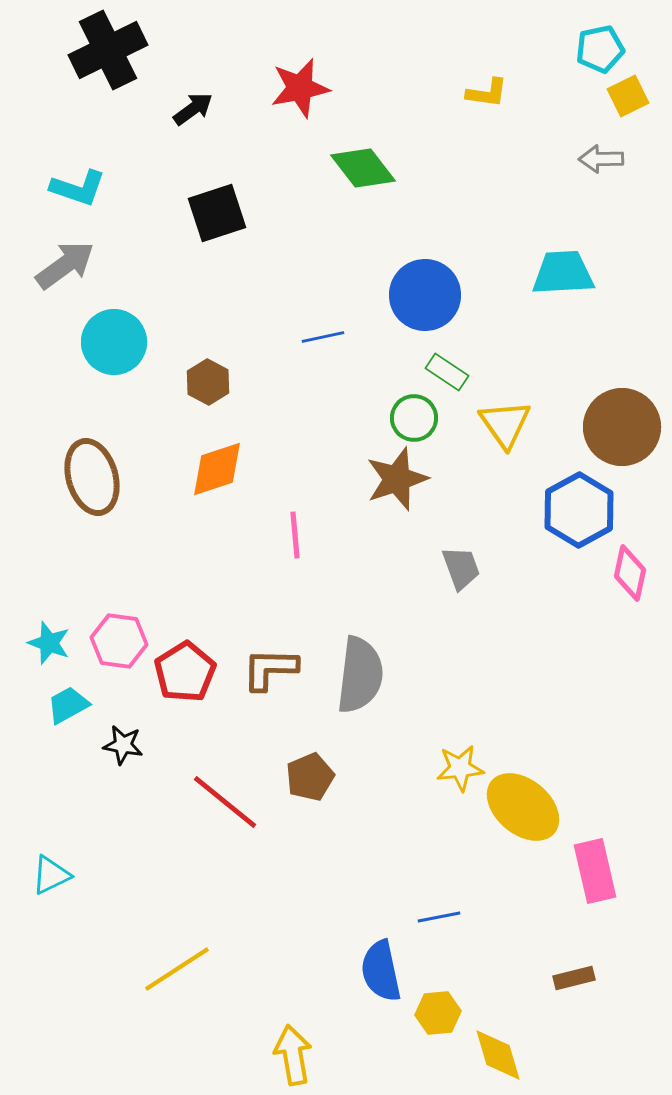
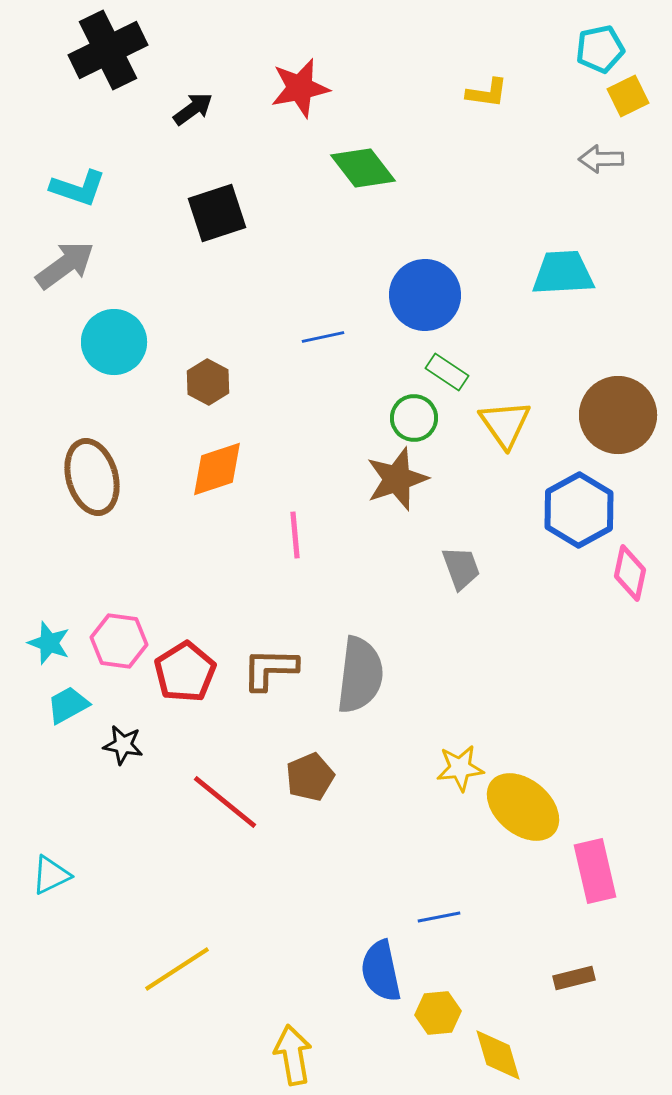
brown circle at (622, 427): moved 4 px left, 12 px up
